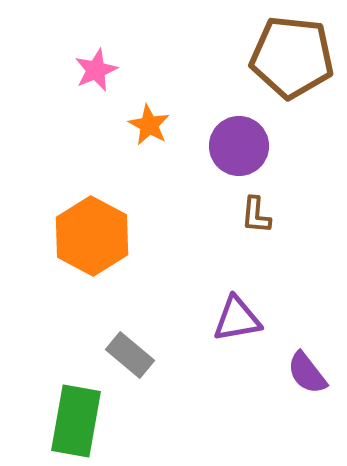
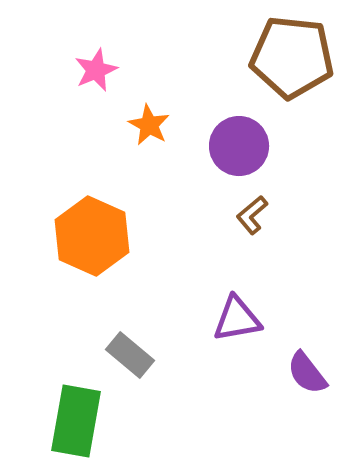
brown L-shape: moved 4 px left; rotated 45 degrees clockwise
orange hexagon: rotated 4 degrees counterclockwise
